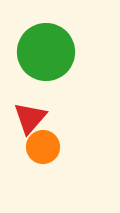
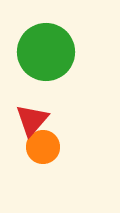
red triangle: moved 2 px right, 2 px down
